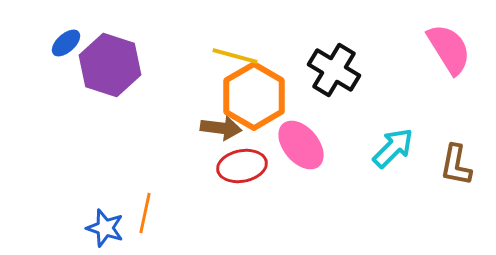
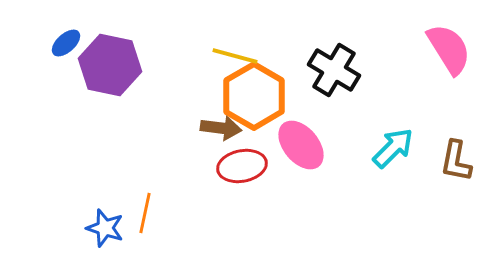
purple hexagon: rotated 6 degrees counterclockwise
brown L-shape: moved 4 px up
